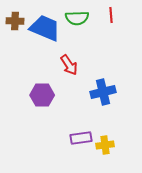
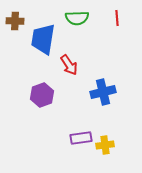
red line: moved 6 px right, 3 px down
blue trapezoid: moved 2 px left, 11 px down; rotated 104 degrees counterclockwise
purple hexagon: rotated 20 degrees counterclockwise
